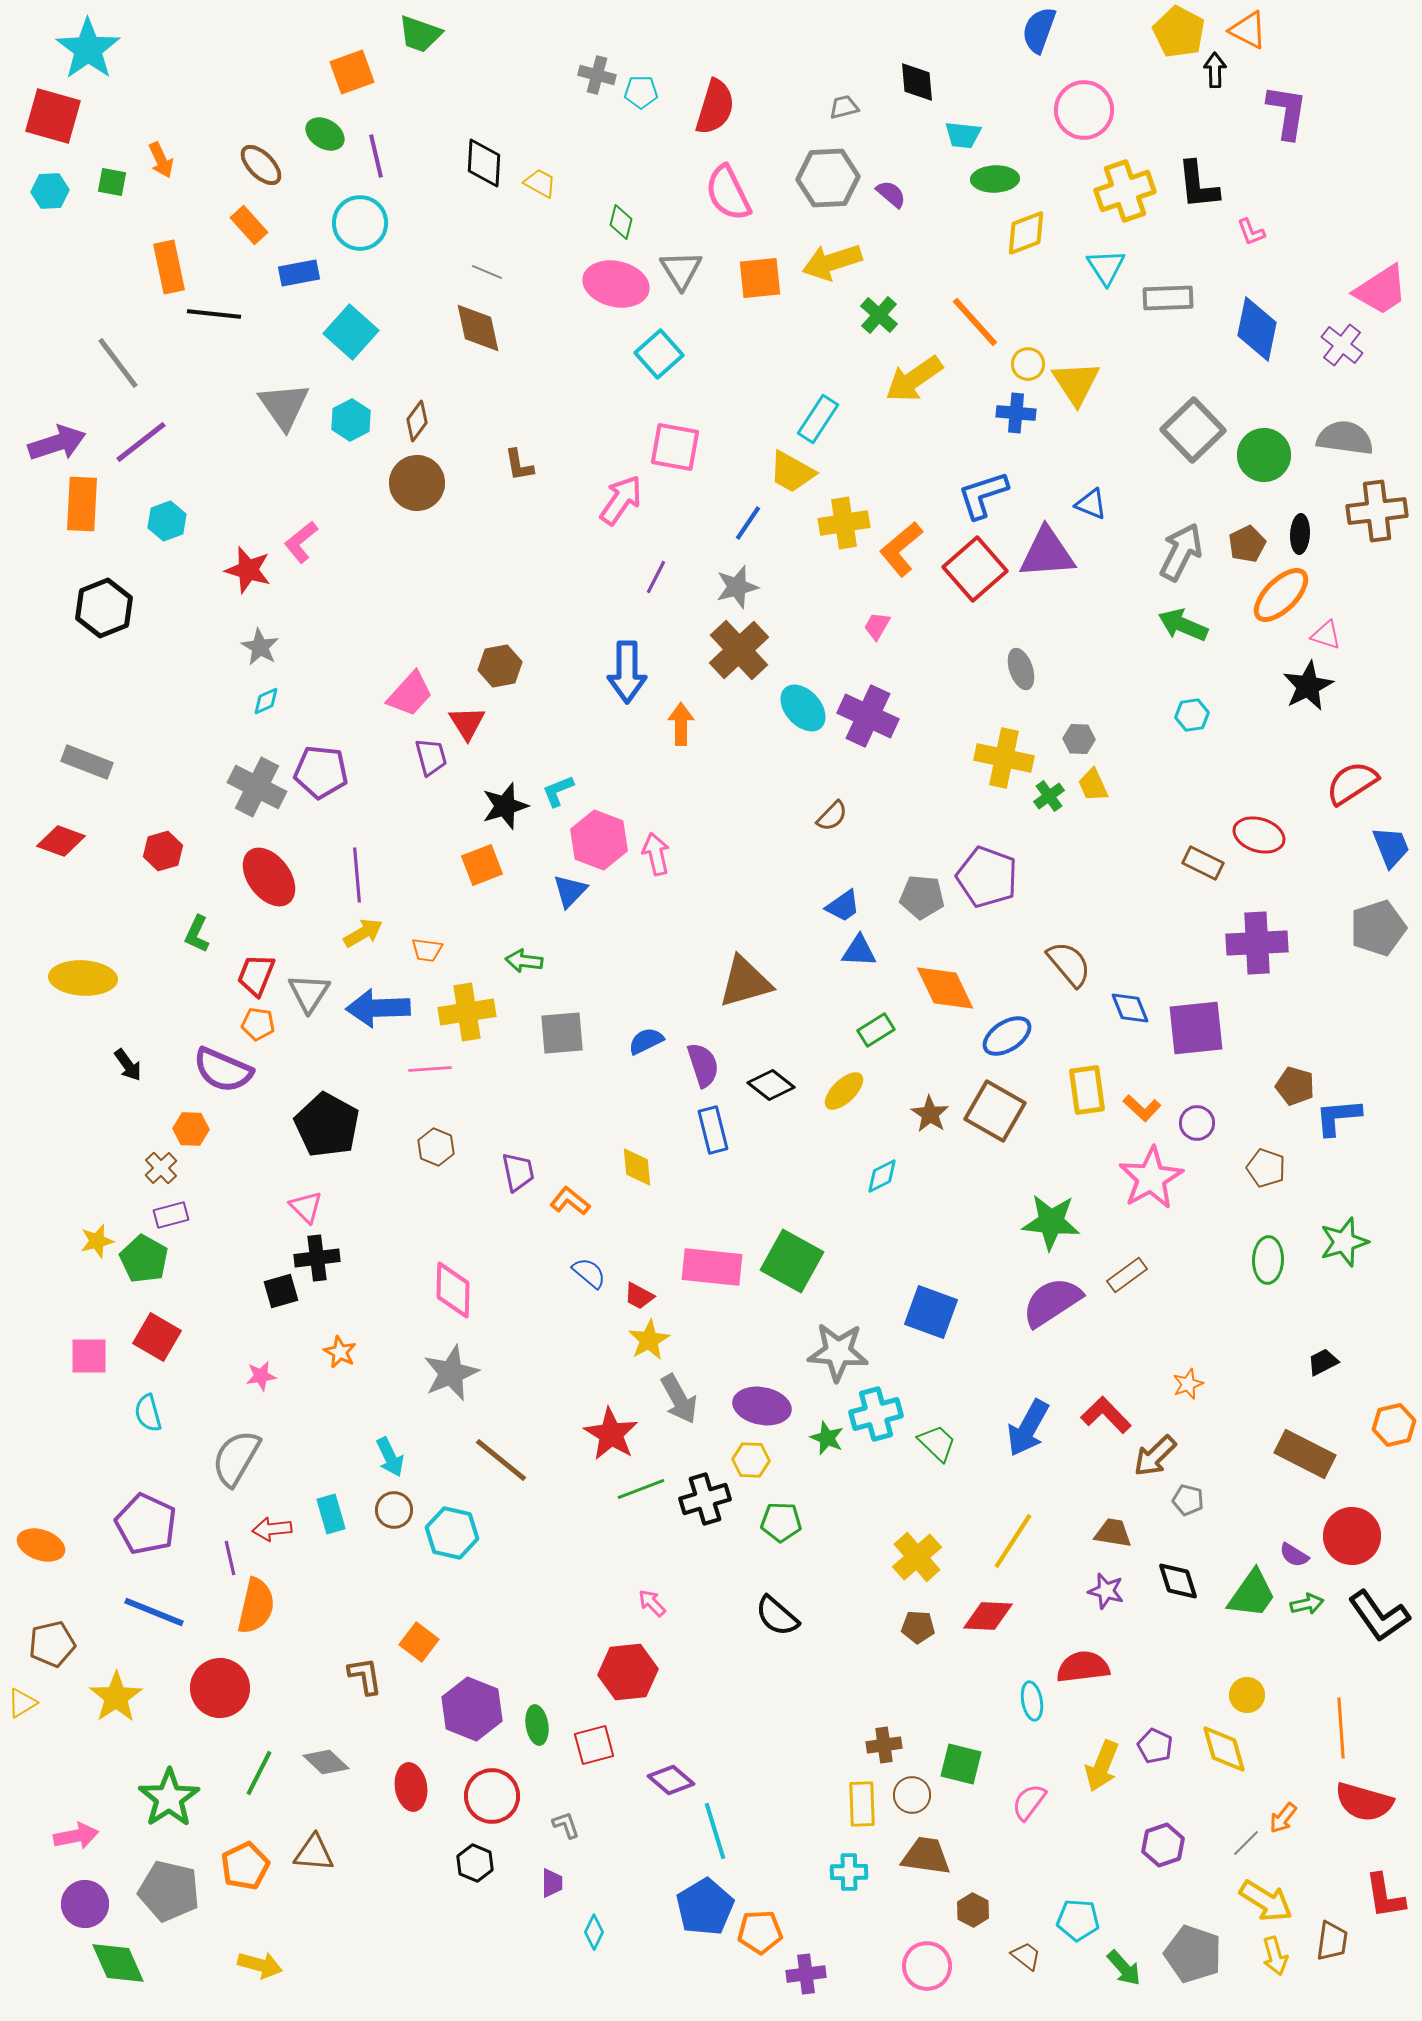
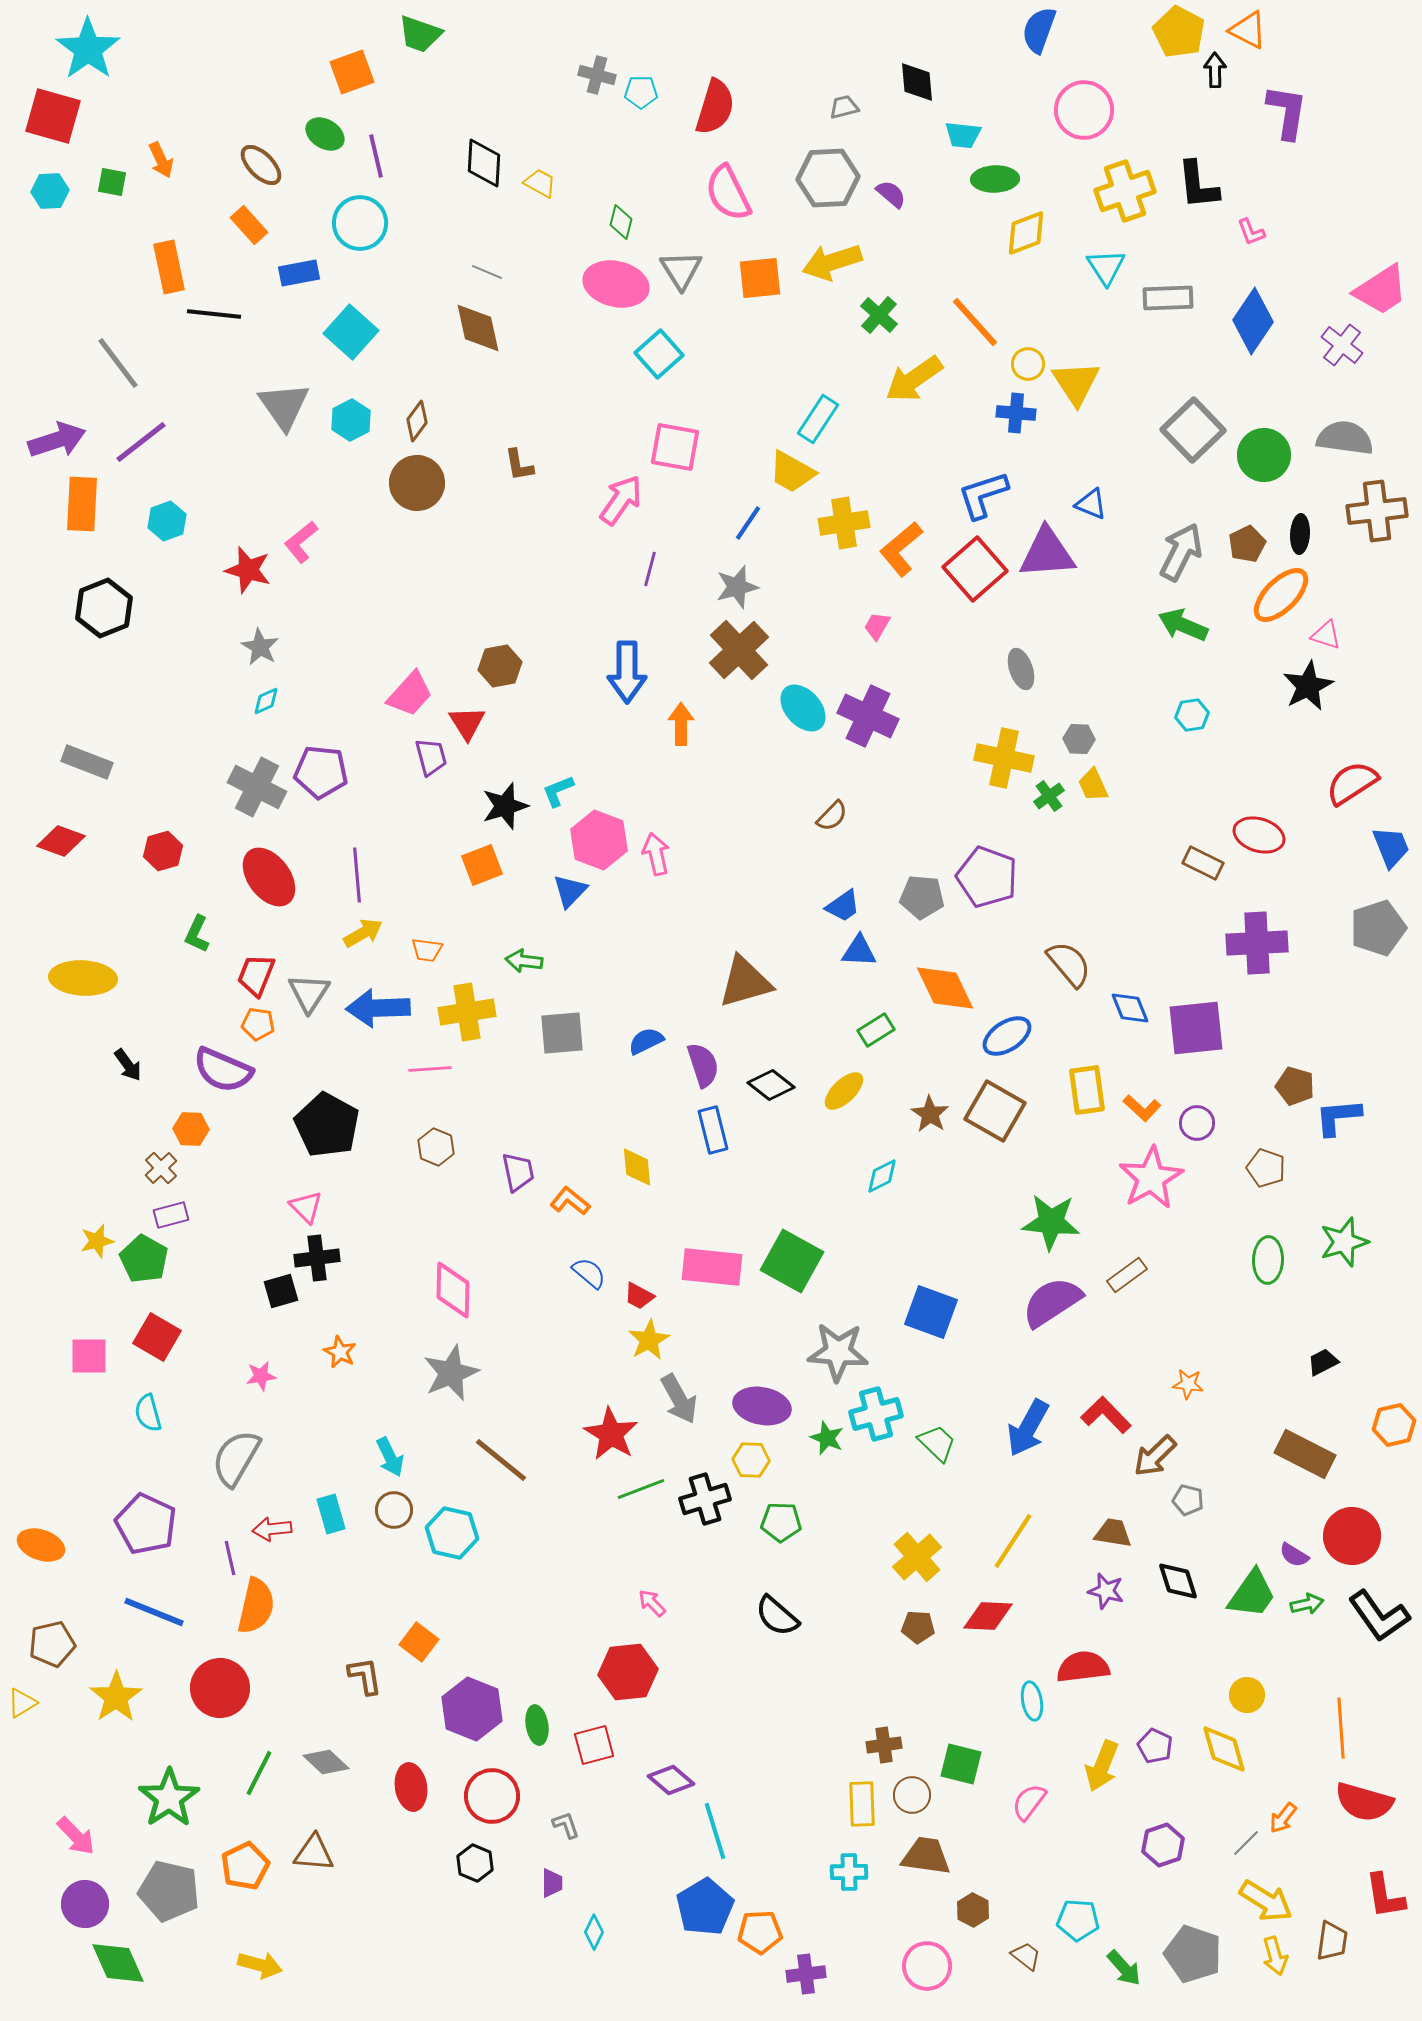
blue diamond at (1257, 329): moved 4 px left, 8 px up; rotated 22 degrees clockwise
purple arrow at (57, 443): moved 3 px up
purple line at (656, 577): moved 6 px left, 8 px up; rotated 12 degrees counterclockwise
orange star at (1188, 1384): rotated 28 degrees clockwise
pink arrow at (76, 1836): rotated 57 degrees clockwise
